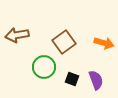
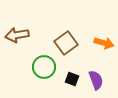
brown square: moved 2 px right, 1 px down
